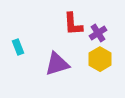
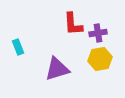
purple cross: rotated 24 degrees clockwise
yellow hexagon: rotated 20 degrees clockwise
purple triangle: moved 5 px down
